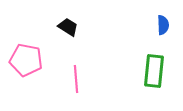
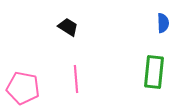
blue semicircle: moved 2 px up
pink pentagon: moved 3 px left, 28 px down
green rectangle: moved 1 px down
